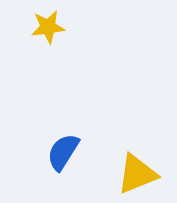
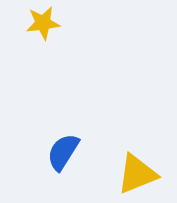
yellow star: moved 5 px left, 4 px up
